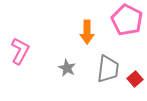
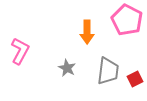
gray trapezoid: moved 2 px down
red square: rotated 14 degrees clockwise
